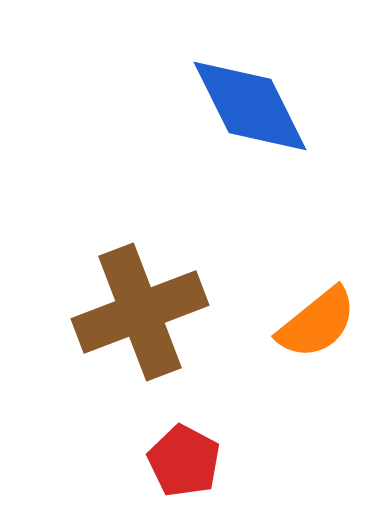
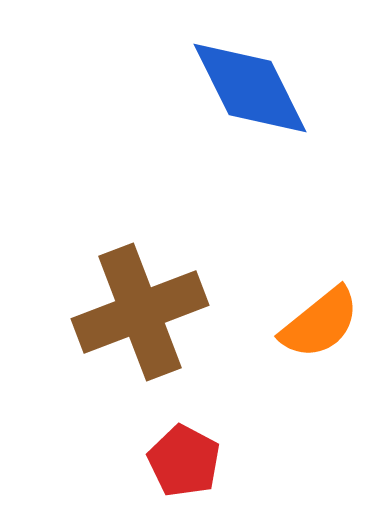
blue diamond: moved 18 px up
orange semicircle: moved 3 px right
